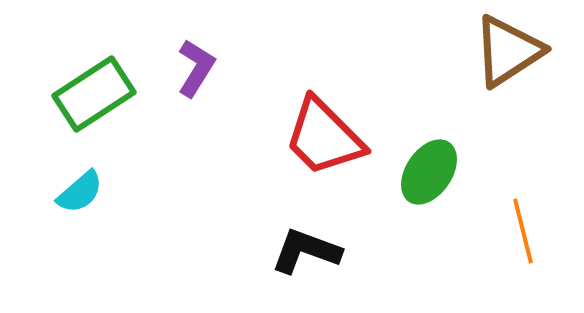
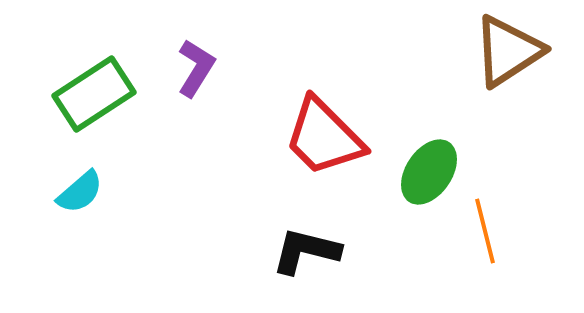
orange line: moved 38 px left
black L-shape: rotated 6 degrees counterclockwise
